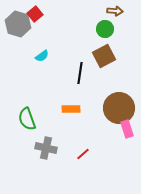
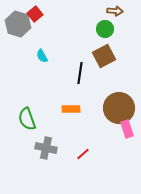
cyan semicircle: rotated 96 degrees clockwise
